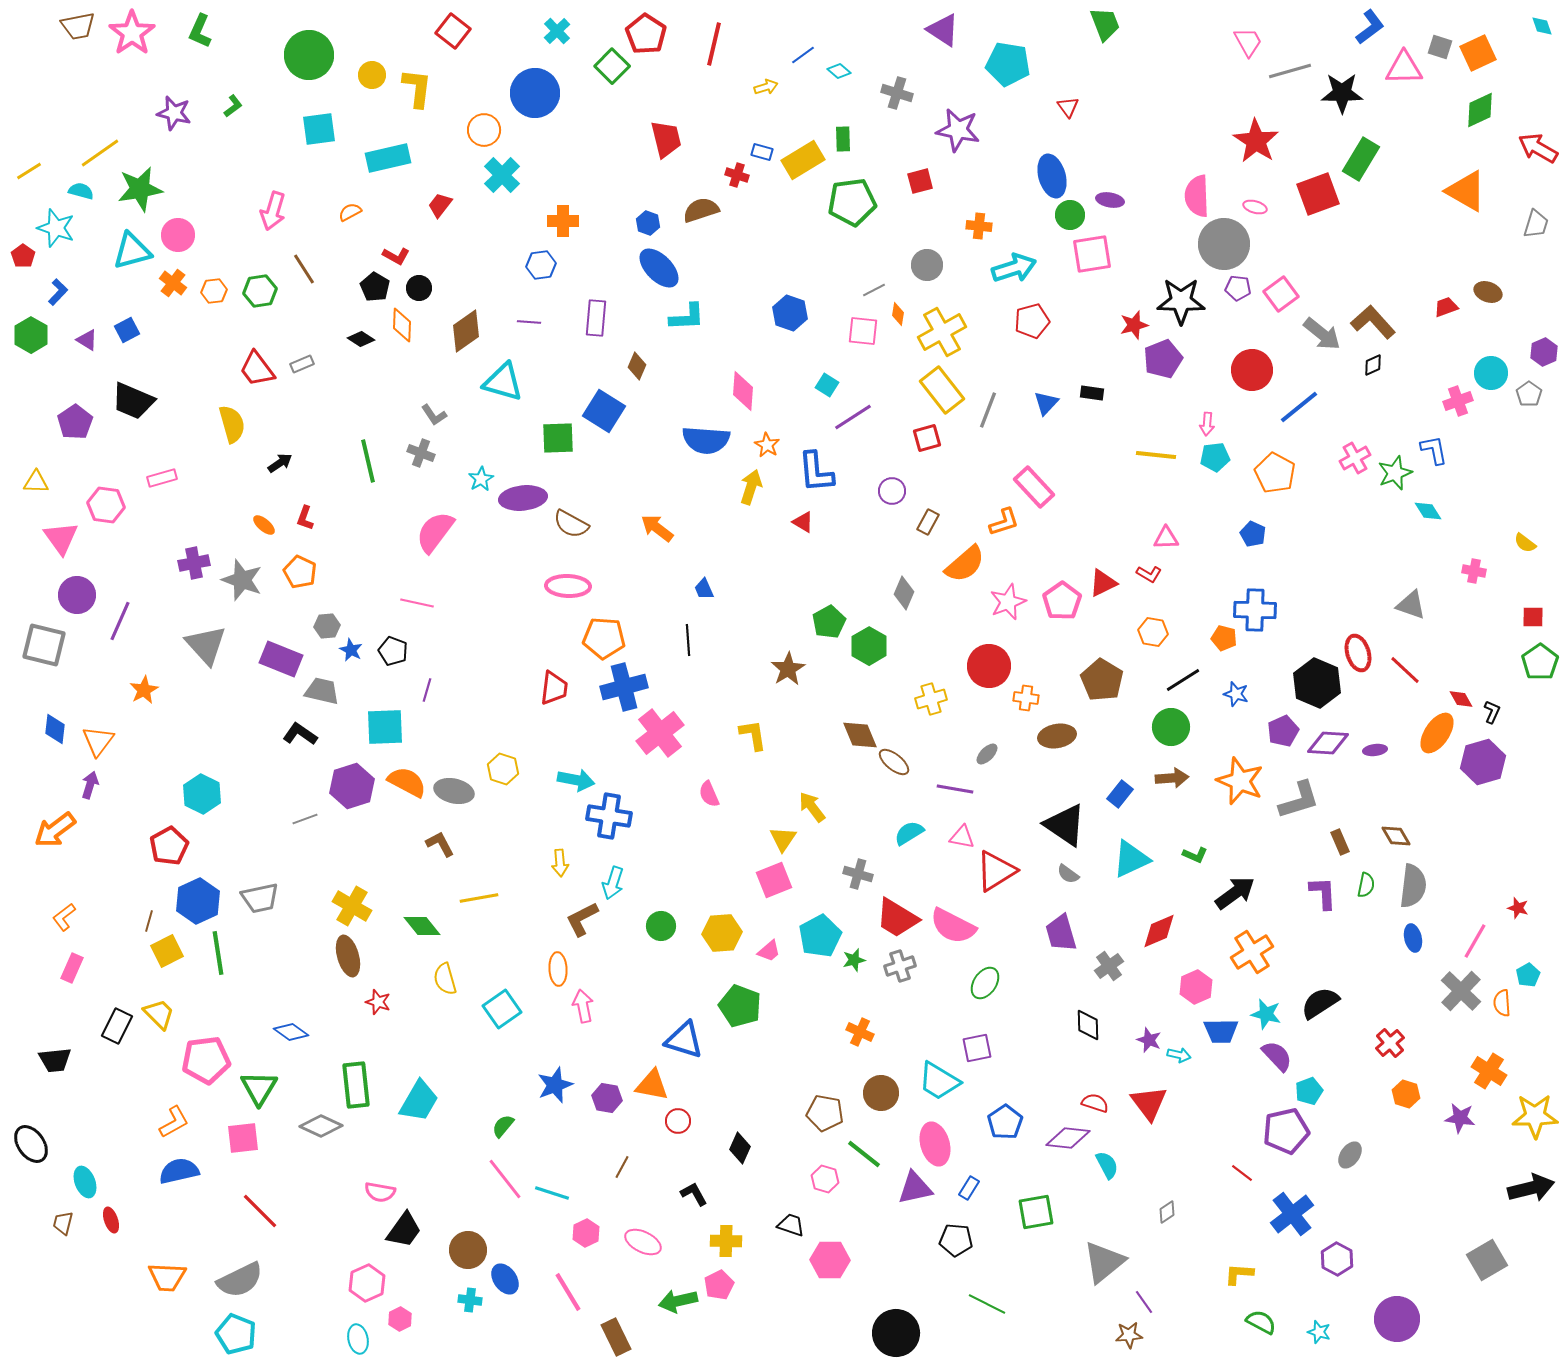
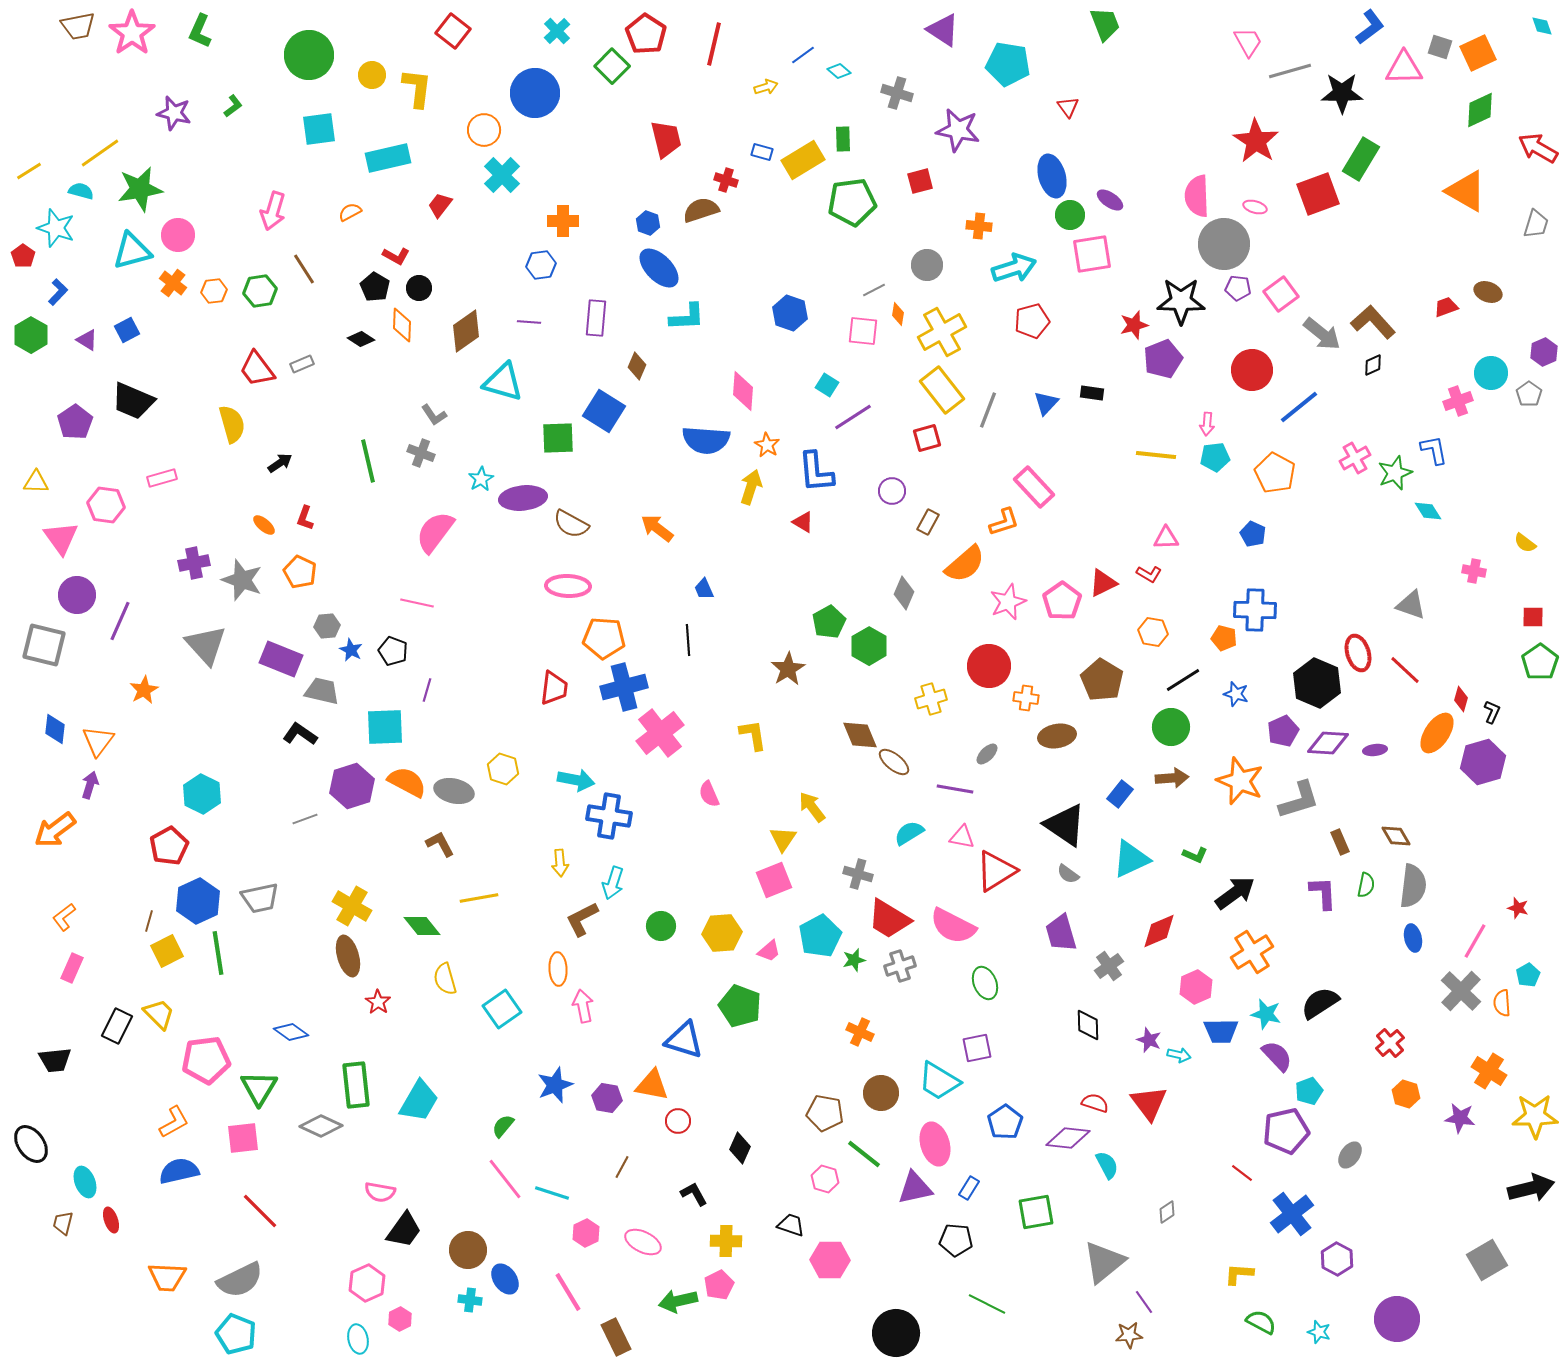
red cross at (737, 175): moved 11 px left, 5 px down
purple ellipse at (1110, 200): rotated 24 degrees clockwise
red diamond at (1461, 699): rotated 45 degrees clockwise
red trapezoid at (897, 918): moved 8 px left, 1 px down
green ellipse at (985, 983): rotated 56 degrees counterclockwise
red star at (378, 1002): rotated 15 degrees clockwise
